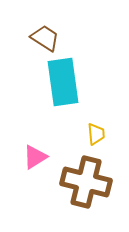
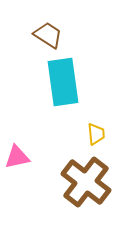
brown trapezoid: moved 3 px right, 3 px up
pink triangle: moved 18 px left; rotated 20 degrees clockwise
brown cross: rotated 24 degrees clockwise
